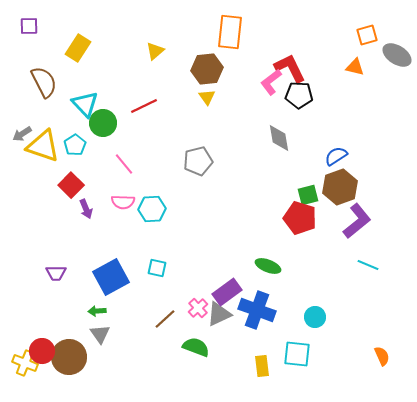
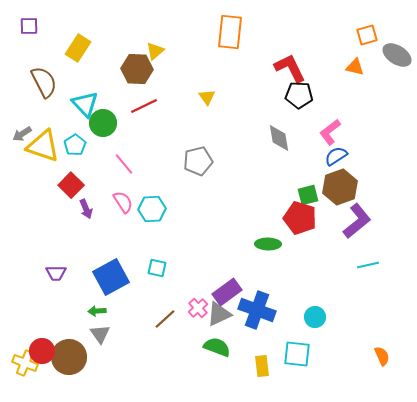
brown hexagon at (207, 69): moved 70 px left; rotated 8 degrees clockwise
pink L-shape at (271, 82): moved 59 px right, 50 px down
pink semicircle at (123, 202): rotated 125 degrees counterclockwise
cyan line at (368, 265): rotated 35 degrees counterclockwise
green ellipse at (268, 266): moved 22 px up; rotated 20 degrees counterclockwise
green semicircle at (196, 347): moved 21 px right
